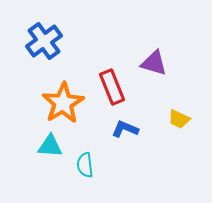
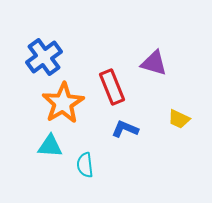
blue cross: moved 16 px down
